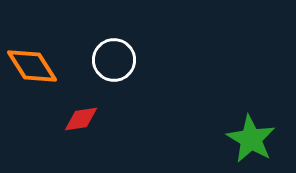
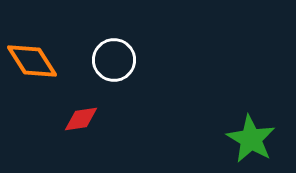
orange diamond: moved 5 px up
